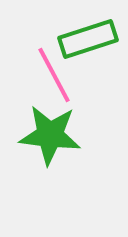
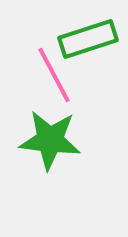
green star: moved 5 px down
